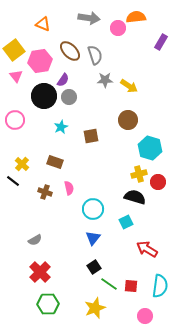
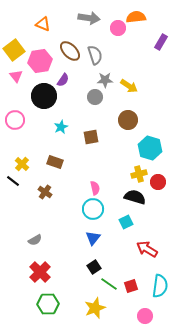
gray circle at (69, 97): moved 26 px right
brown square at (91, 136): moved 1 px down
pink semicircle at (69, 188): moved 26 px right
brown cross at (45, 192): rotated 16 degrees clockwise
red square at (131, 286): rotated 24 degrees counterclockwise
